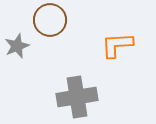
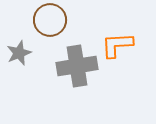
gray star: moved 2 px right, 7 px down
gray cross: moved 31 px up
